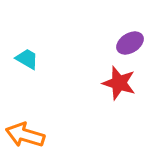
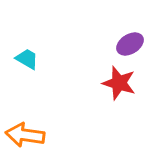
purple ellipse: moved 1 px down
orange arrow: rotated 9 degrees counterclockwise
